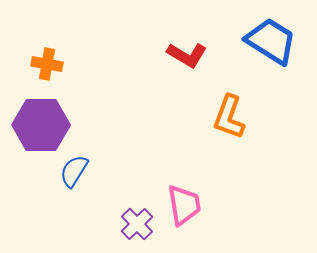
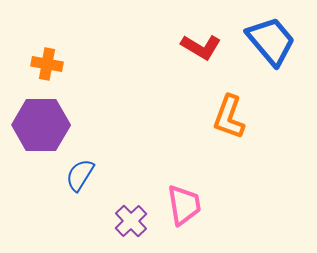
blue trapezoid: rotated 18 degrees clockwise
red L-shape: moved 14 px right, 8 px up
blue semicircle: moved 6 px right, 4 px down
purple cross: moved 6 px left, 3 px up
